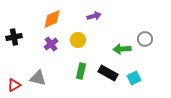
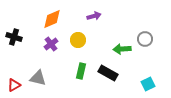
black cross: rotated 28 degrees clockwise
cyan square: moved 14 px right, 6 px down
